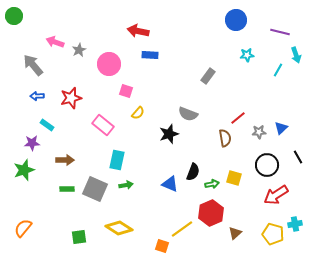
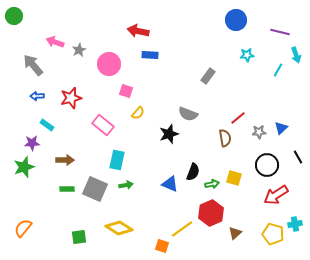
green star at (24, 170): moved 3 px up
